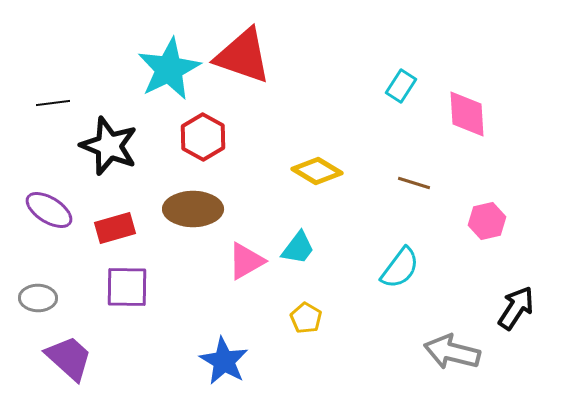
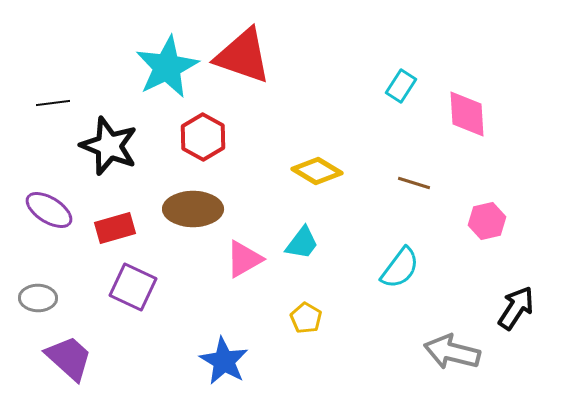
cyan star: moved 2 px left, 2 px up
cyan trapezoid: moved 4 px right, 5 px up
pink triangle: moved 2 px left, 2 px up
purple square: moved 6 px right; rotated 24 degrees clockwise
